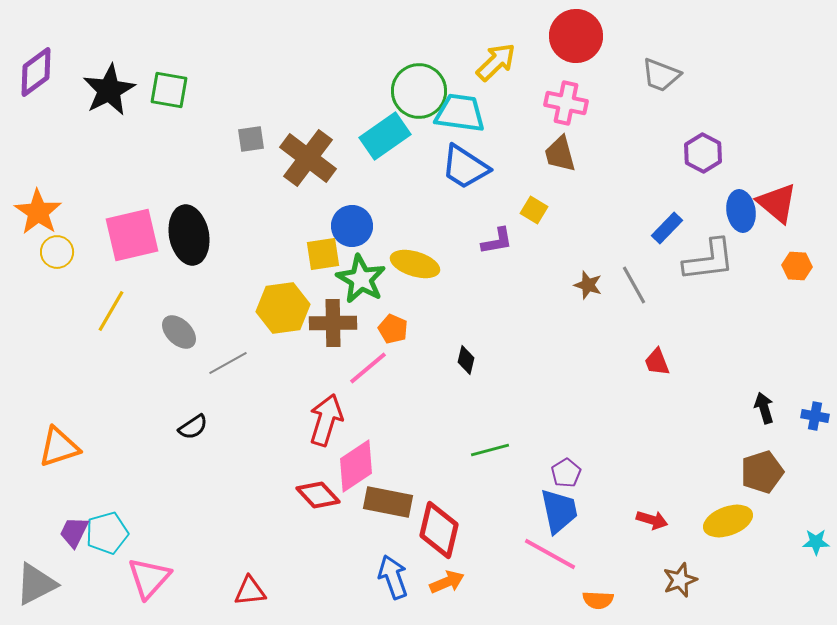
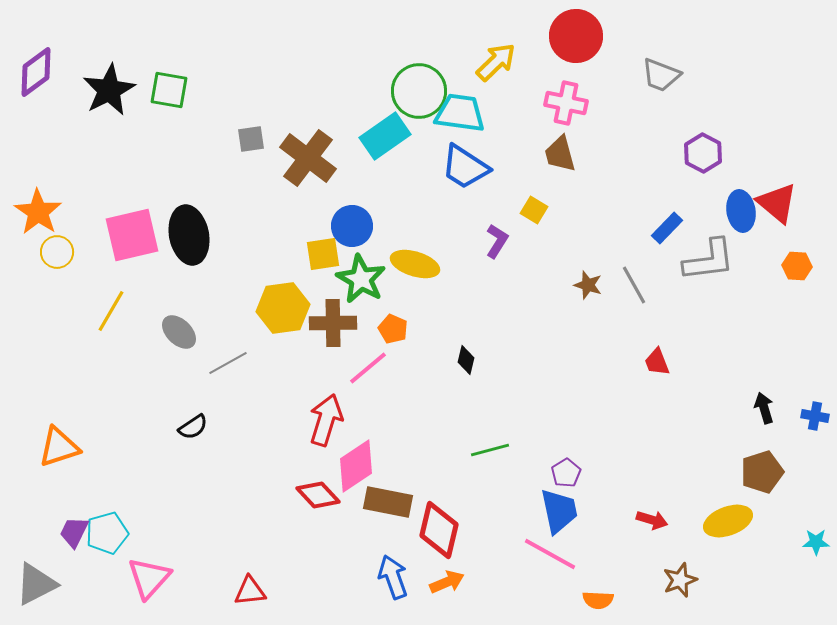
purple L-shape at (497, 241): rotated 48 degrees counterclockwise
